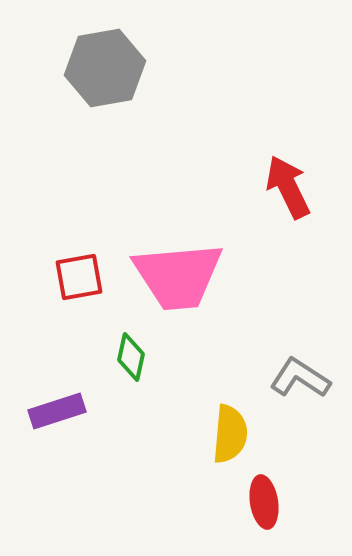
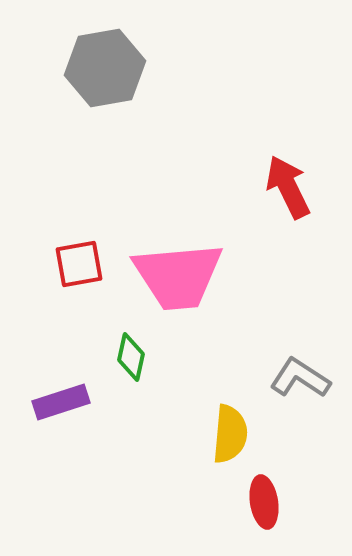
red square: moved 13 px up
purple rectangle: moved 4 px right, 9 px up
